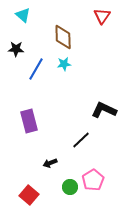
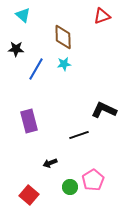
red triangle: rotated 36 degrees clockwise
black line: moved 2 px left, 5 px up; rotated 24 degrees clockwise
